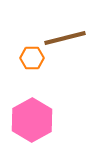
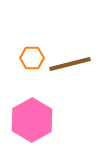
brown line: moved 5 px right, 26 px down
